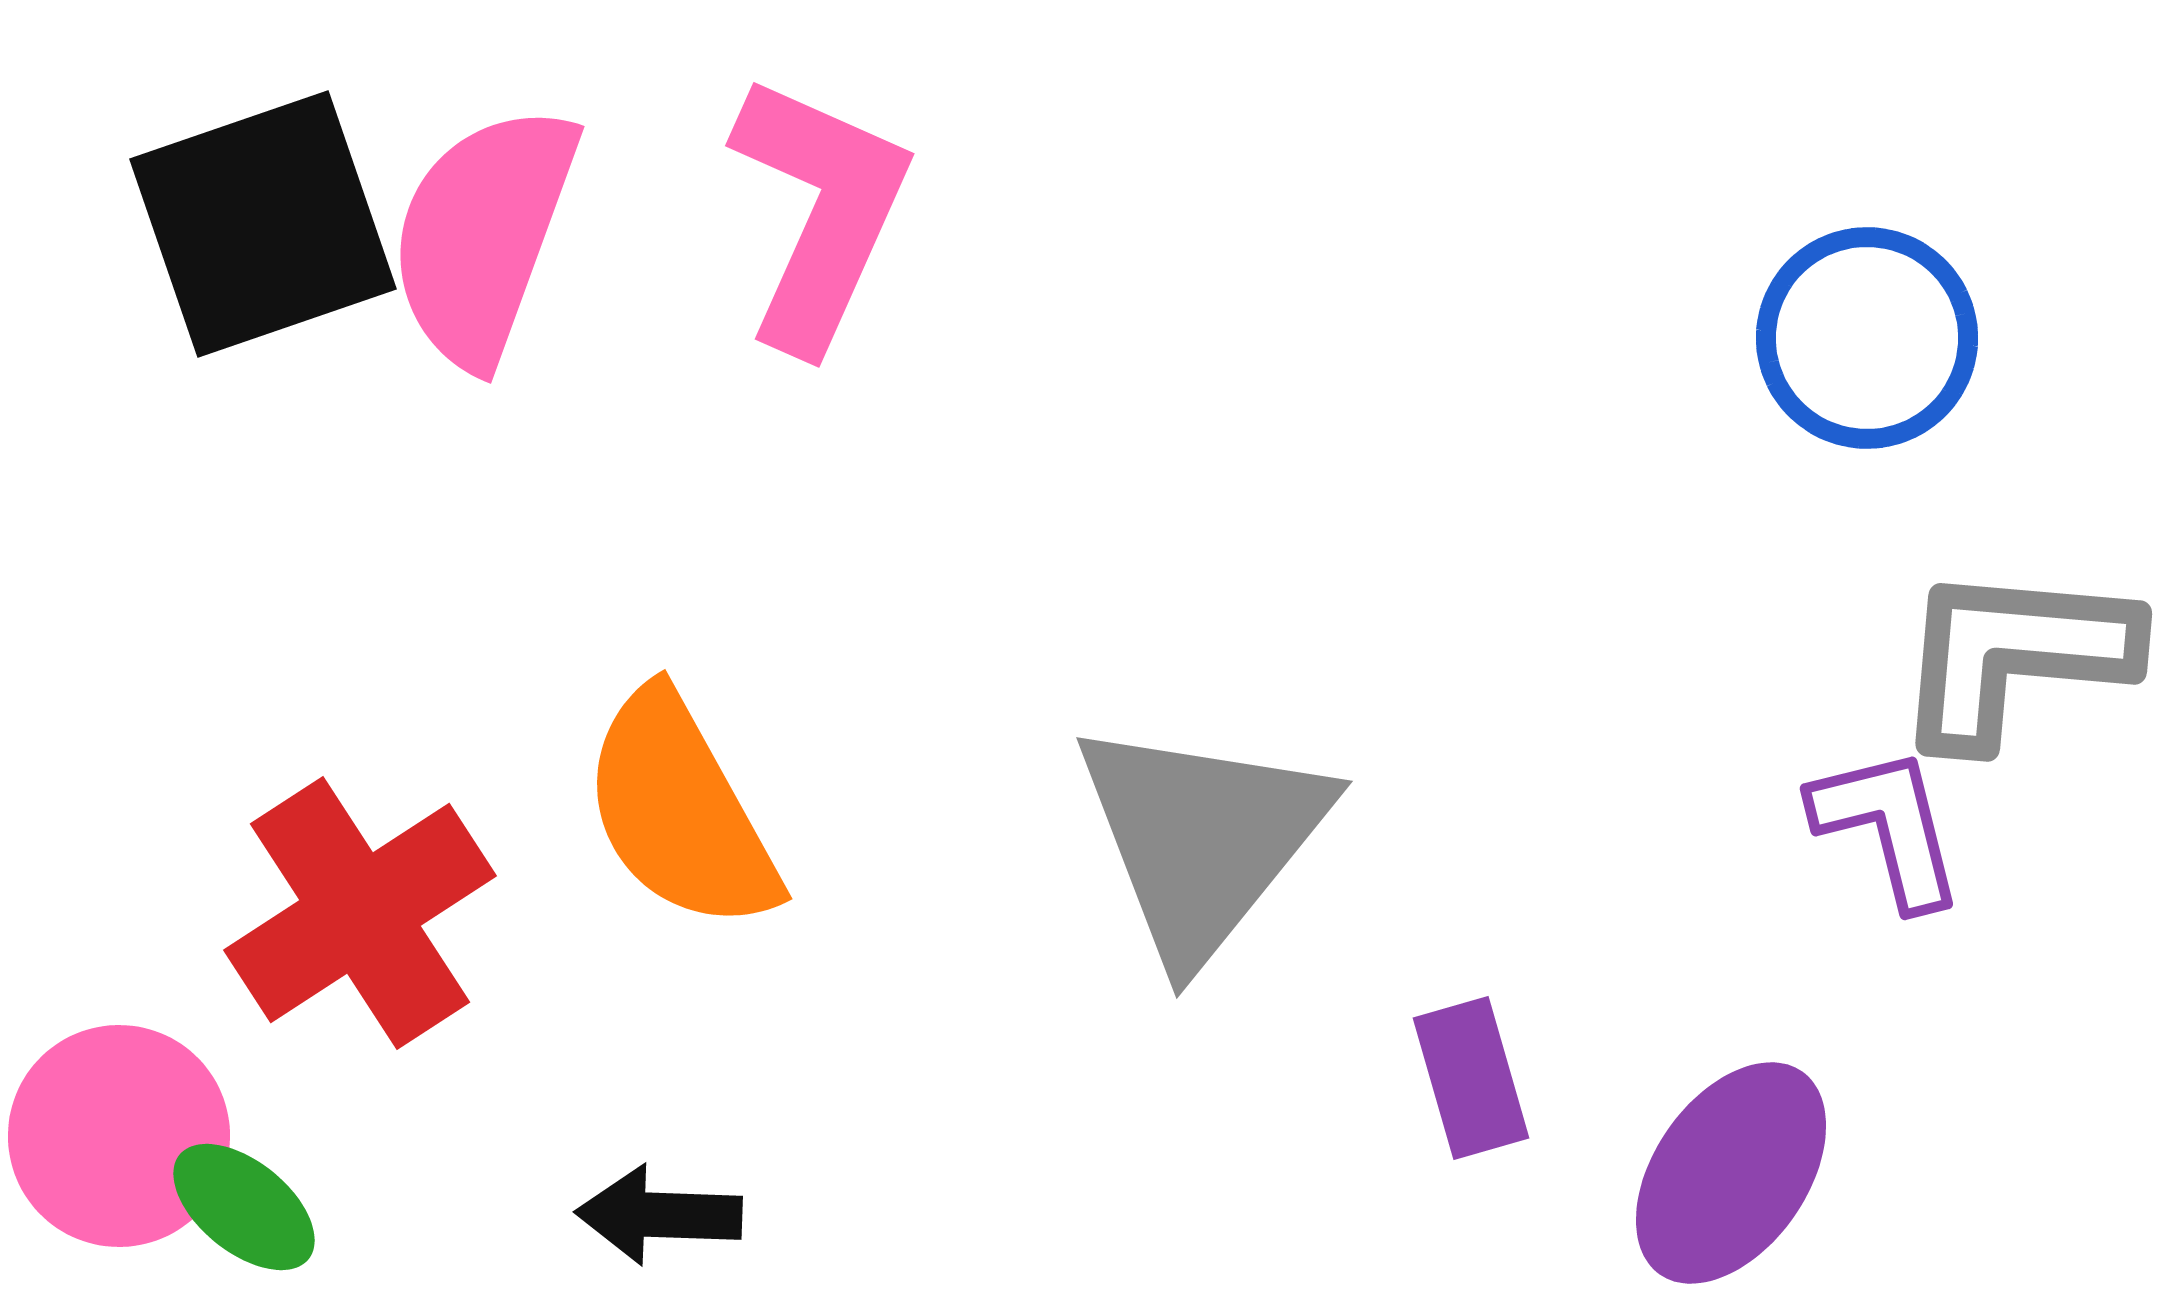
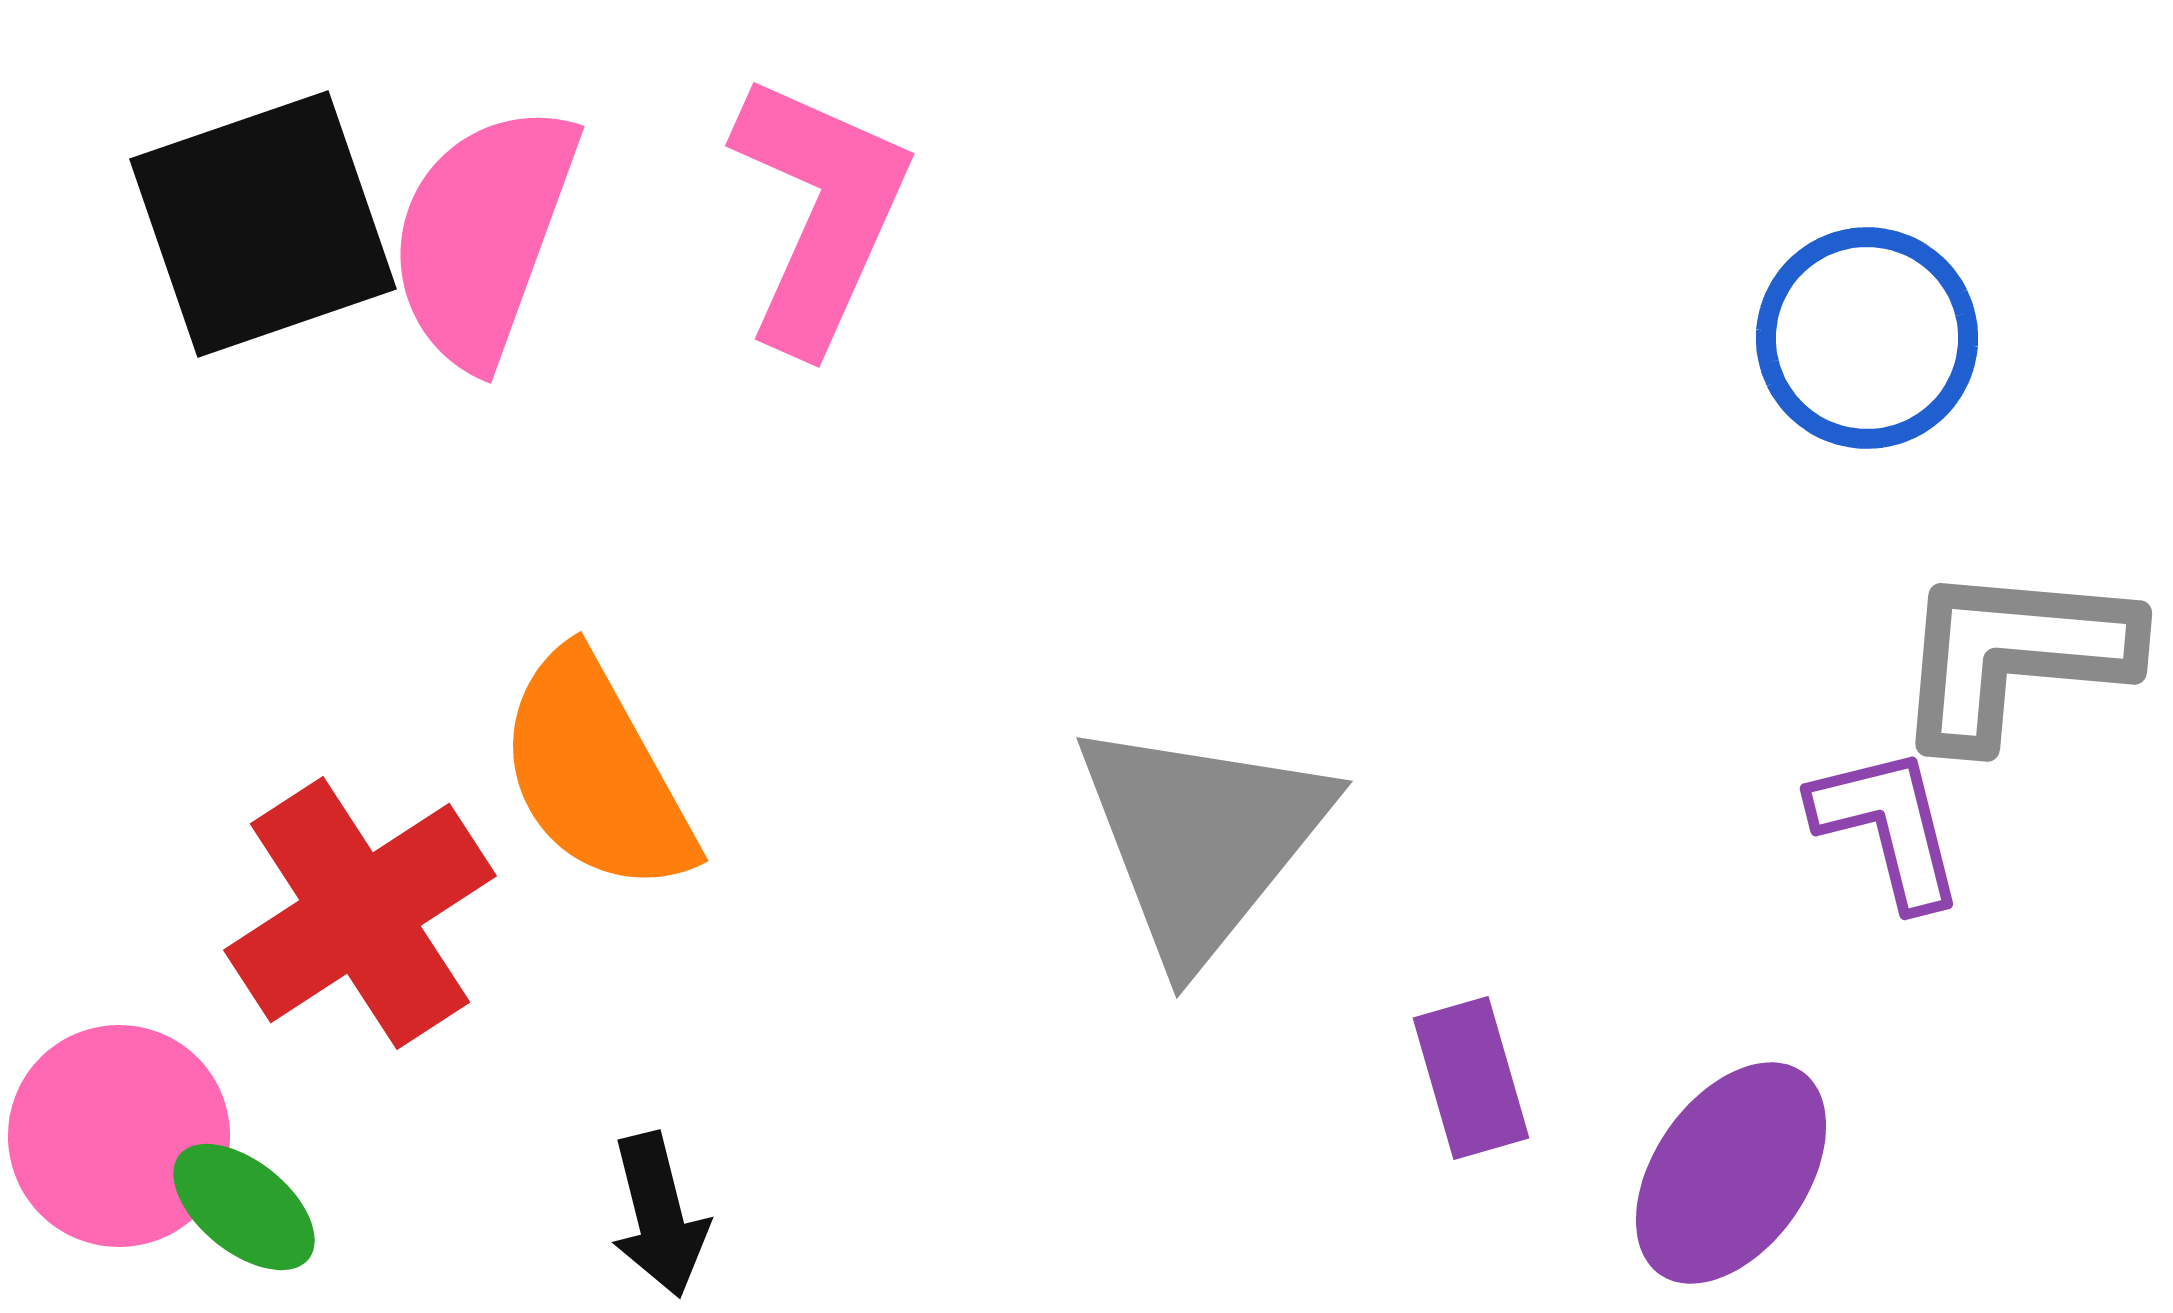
orange semicircle: moved 84 px left, 38 px up
black arrow: rotated 106 degrees counterclockwise
